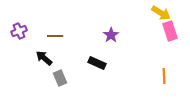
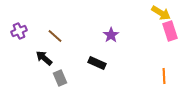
brown line: rotated 42 degrees clockwise
